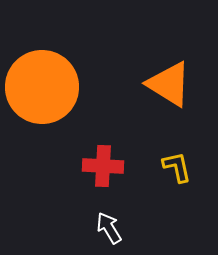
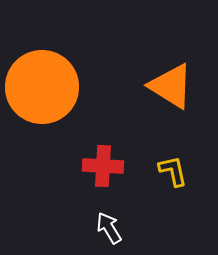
orange triangle: moved 2 px right, 2 px down
yellow L-shape: moved 4 px left, 4 px down
